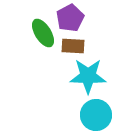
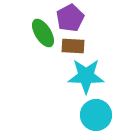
cyan star: moved 2 px left
